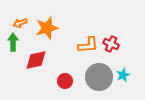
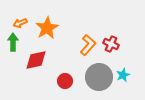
orange star: rotated 15 degrees counterclockwise
orange L-shape: rotated 45 degrees counterclockwise
